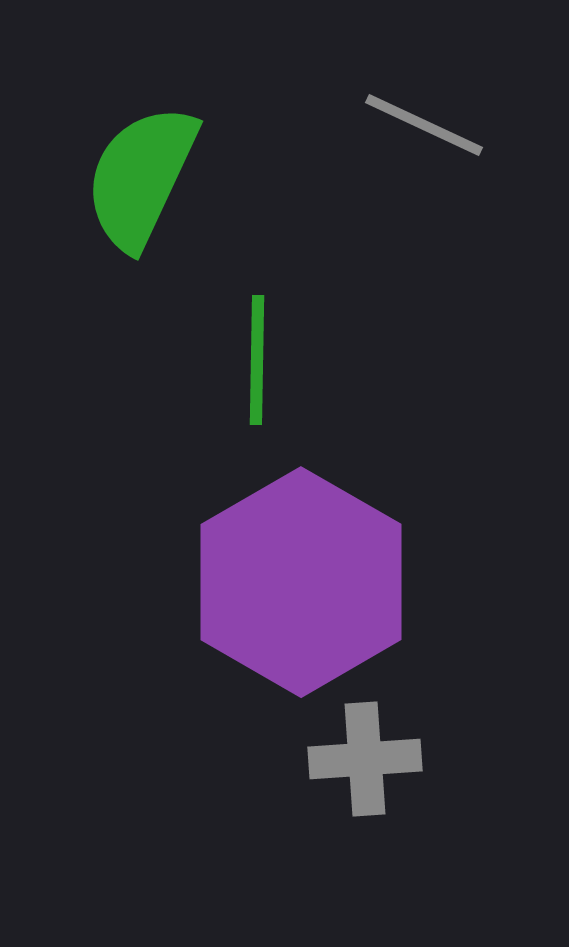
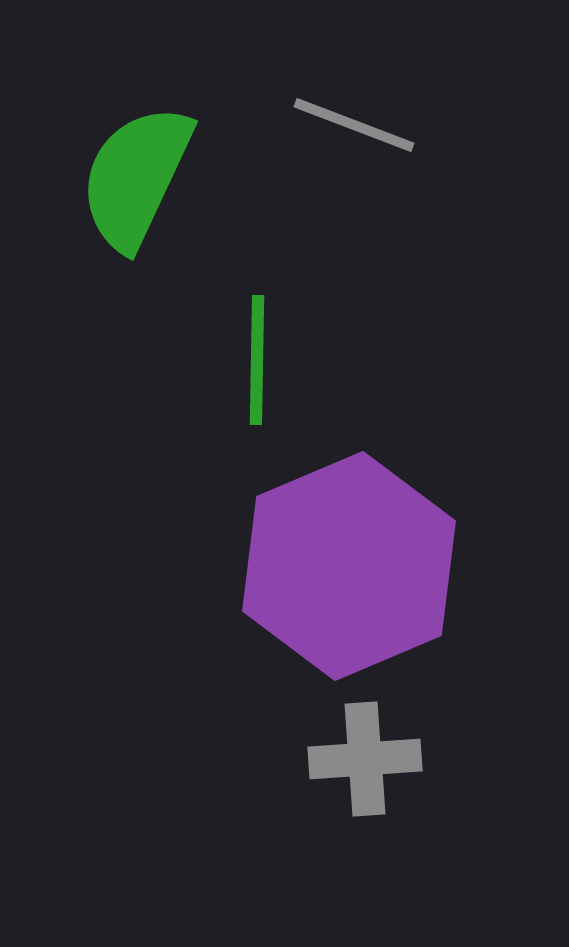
gray line: moved 70 px left; rotated 4 degrees counterclockwise
green semicircle: moved 5 px left
purple hexagon: moved 48 px right, 16 px up; rotated 7 degrees clockwise
